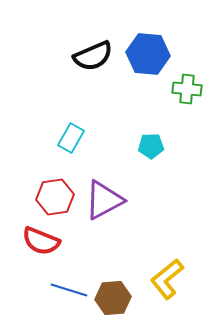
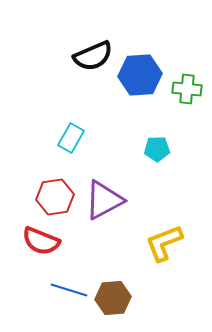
blue hexagon: moved 8 px left, 21 px down; rotated 9 degrees counterclockwise
cyan pentagon: moved 6 px right, 3 px down
yellow L-shape: moved 3 px left, 36 px up; rotated 18 degrees clockwise
